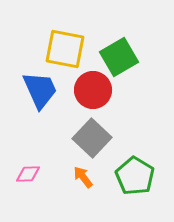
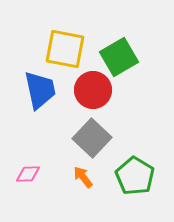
blue trapezoid: rotated 12 degrees clockwise
